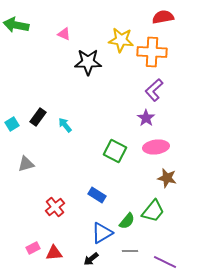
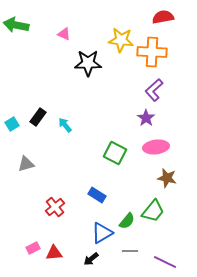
black star: moved 1 px down
green square: moved 2 px down
